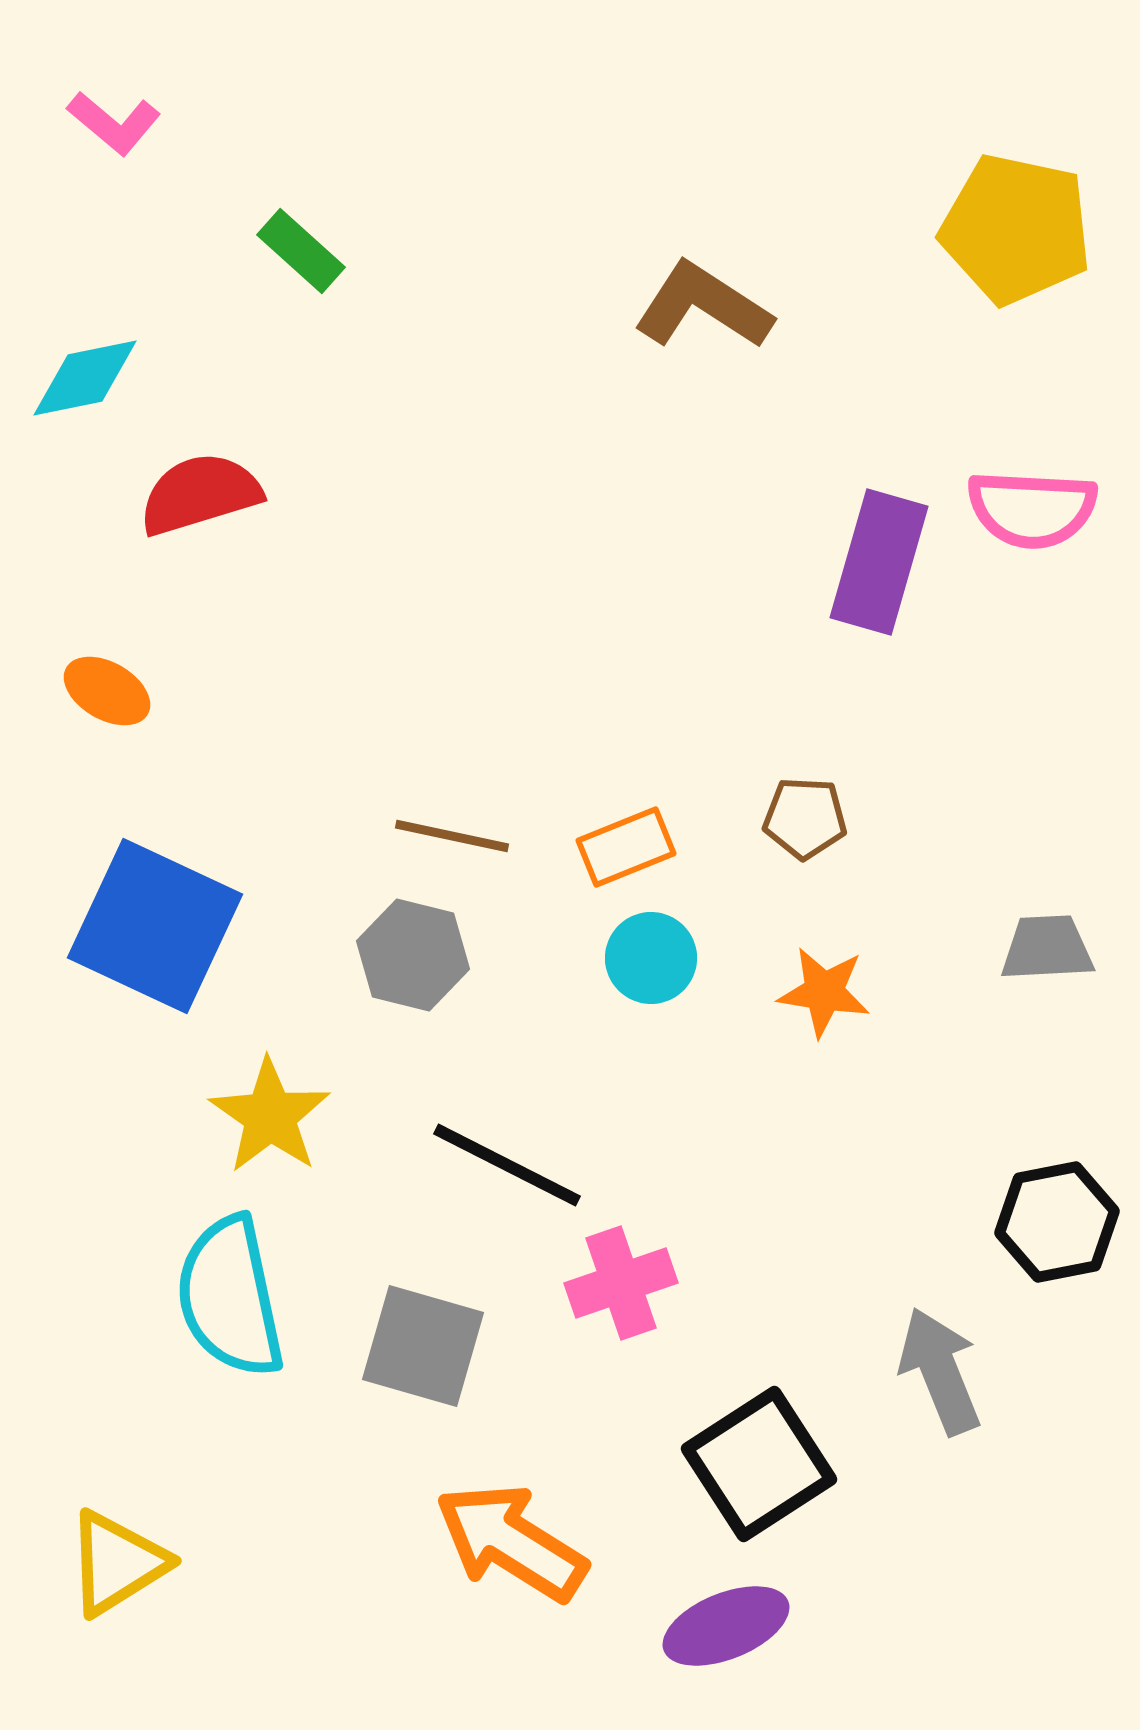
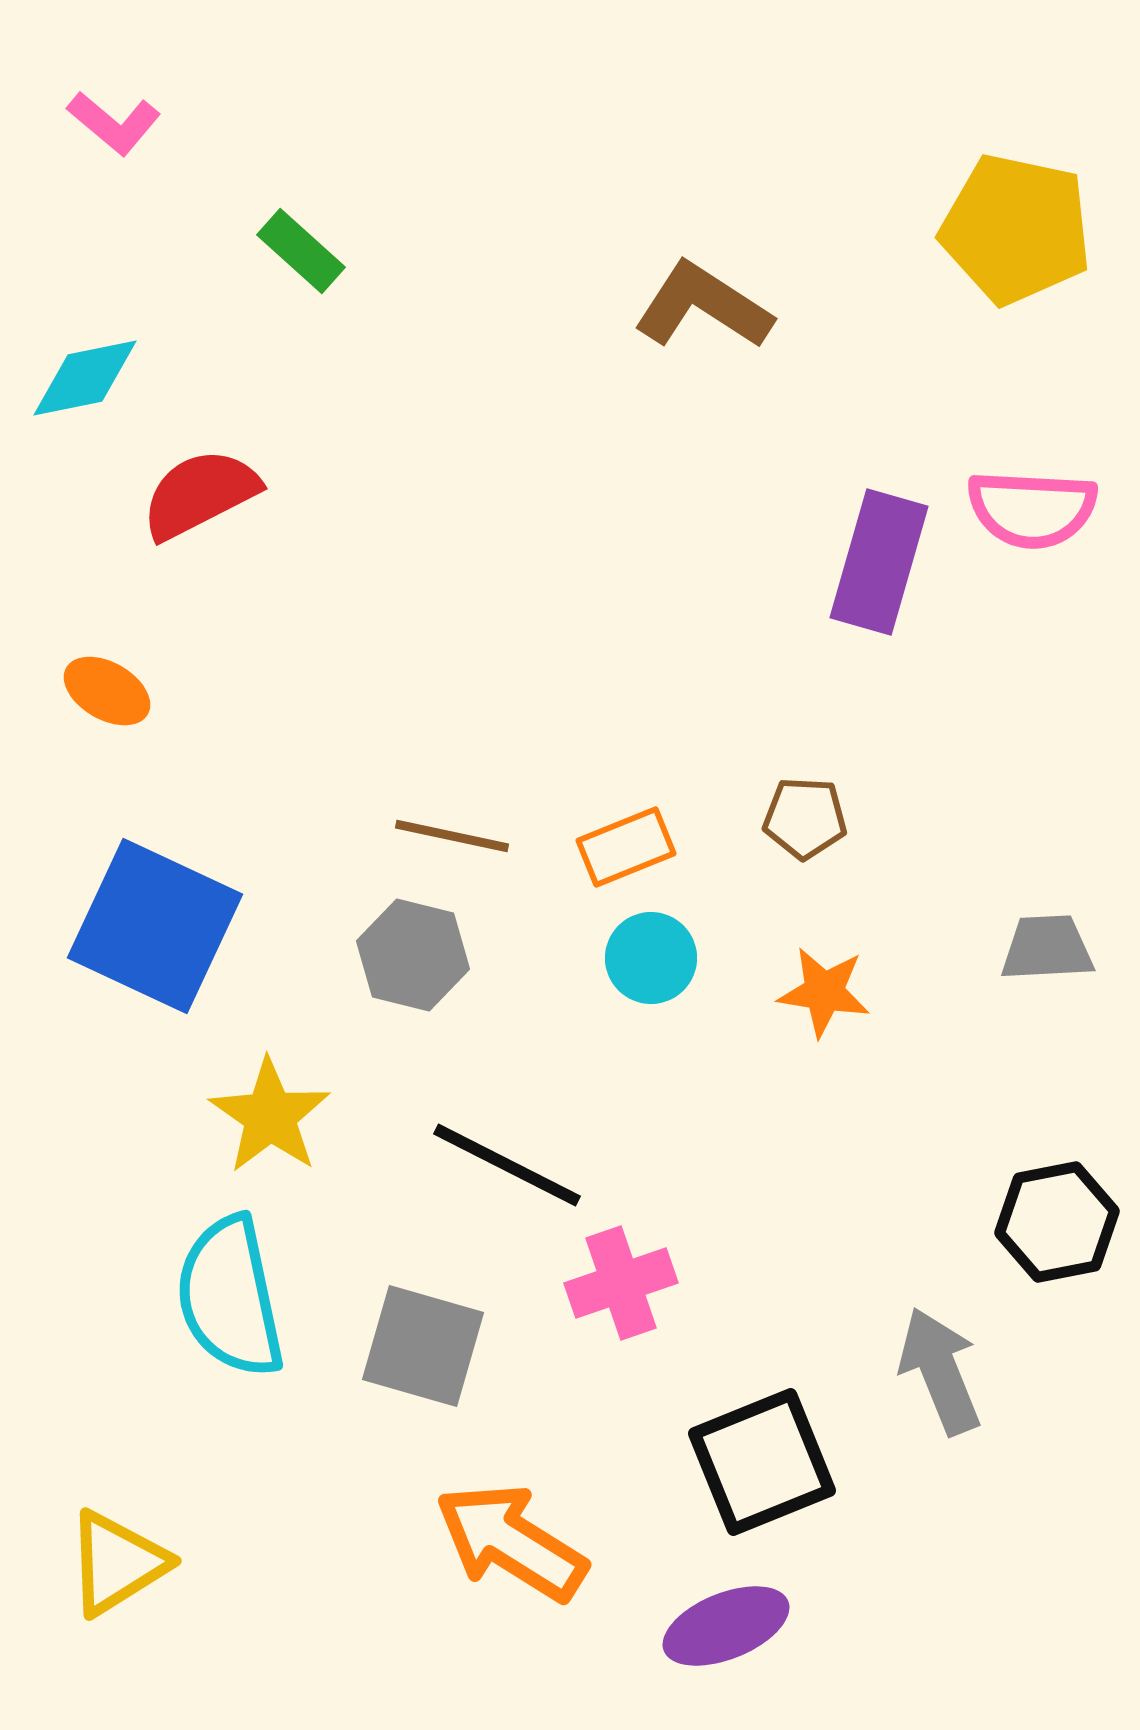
red semicircle: rotated 10 degrees counterclockwise
black square: moved 3 px right, 2 px up; rotated 11 degrees clockwise
